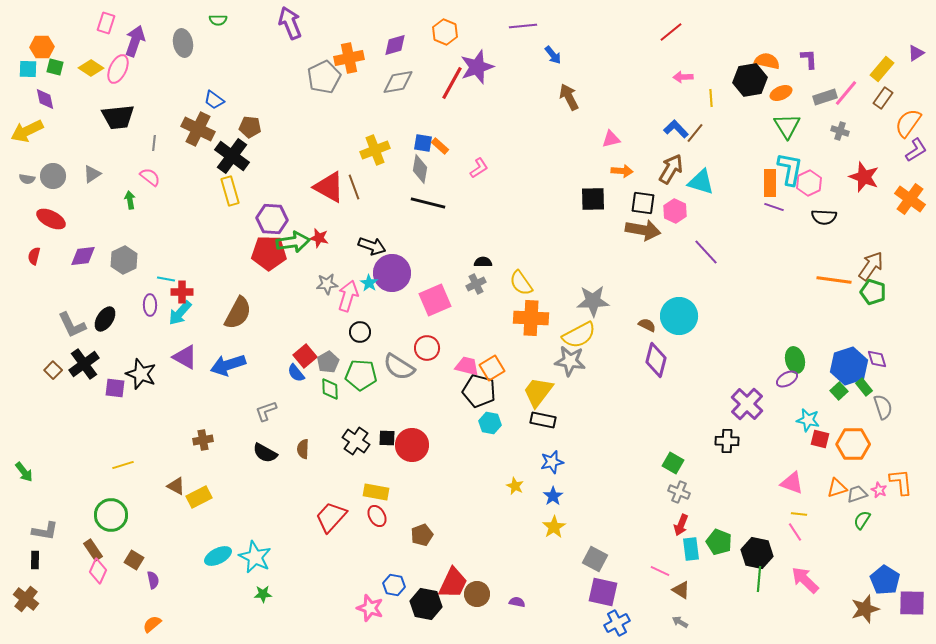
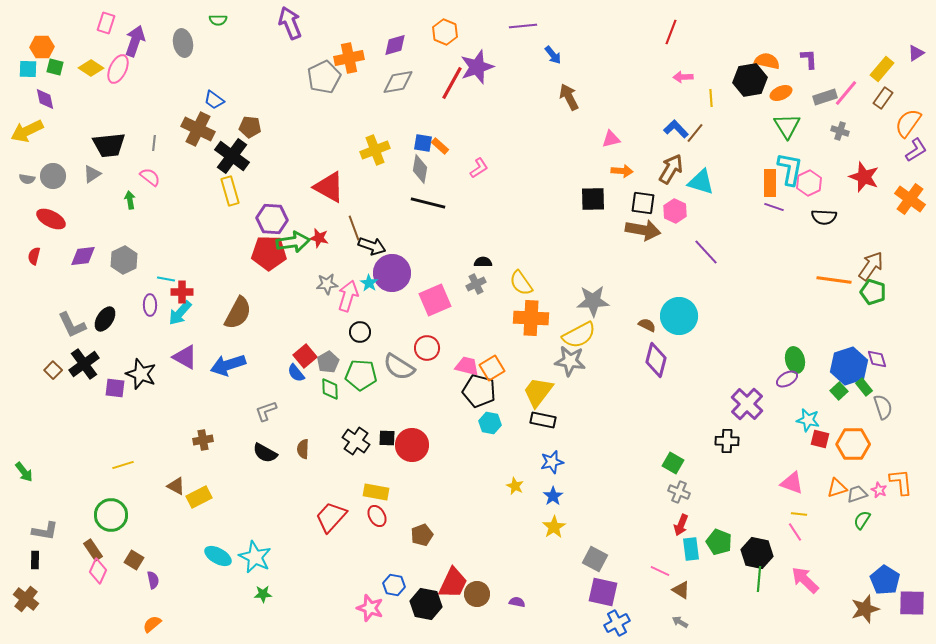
red line at (671, 32): rotated 30 degrees counterclockwise
black trapezoid at (118, 117): moved 9 px left, 28 px down
brown line at (354, 187): moved 41 px down
cyan ellipse at (218, 556): rotated 56 degrees clockwise
